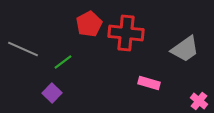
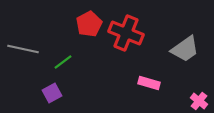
red cross: rotated 16 degrees clockwise
gray line: rotated 12 degrees counterclockwise
purple square: rotated 18 degrees clockwise
